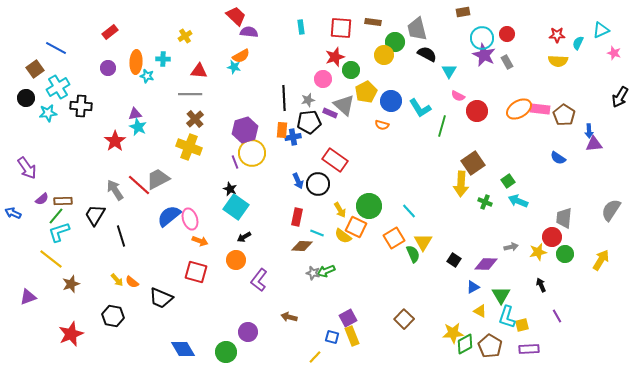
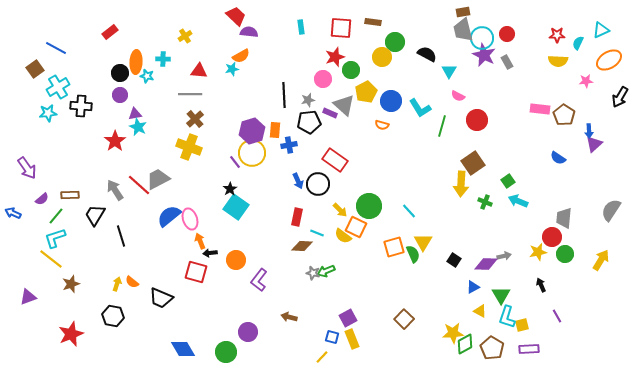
gray trapezoid at (417, 29): moved 46 px right, 1 px down
pink star at (614, 53): moved 28 px left, 28 px down; rotated 24 degrees counterclockwise
yellow circle at (384, 55): moved 2 px left, 2 px down
cyan star at (234, 67): moved 2 px left, 2 px down; rotated 24 degrees counterclockwise
purple circle at (108, 68): moved 12 px right, 27 px down
black circle at (26, 98): moved 94 px right, 25 px up
black line at (284, 98): moved 3 px up
orange ellipse at (519, 109): moved 90 px right, 49 px up
red circle at (477, 111): moved 9 px down
purple hexagon at (245, 130): moved 7 px right, 1 px down
orange rectangle at (282, 130): moved 7 px left
blue cross at (293, 137): moved 4 px left, 8 px down
purple triangle at (594, 144): rotated 36 degrees counterclockwise
purple line at (235, 162): rotated 16 degrees counterclockwise
black star at (230, 189): rotated 16 degrees clockwise
brown rectangle at (63, 201): moved 7 px right, 6 px up
yellow arrow at (340, 210): rotated 14 degrees counterclockwise
cyan L-shape at (59, 232): moved 4 px left, 6 px down
black arrow at (244, 237): moved 34 px left, 16 px down; rotated 24 degrees clockwise
orange square at (394, 238): moved 9 px down; rotated 15 degrees clockwise
orange arrow at (200, 241): rotated 133 degrees counterclockwise
gray arrow at (511, 247): moved 7 px left, 9 px down
yellow arrow at (117, 280): moved 4 px down; rotated 120 degrees counterclockwise
yellow rectangle at (352, 336): moved 3 px down
brown pentagon at (490, 346): moved 2 px right, 2 px down
yellow line at (315, 357): moved 7 px right
